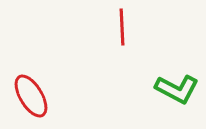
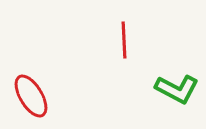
red line: moved 2 px right, 13 px down
